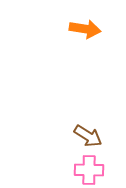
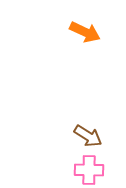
orange arrow: moved 3 px down; rotated 16 degrees clockwise
